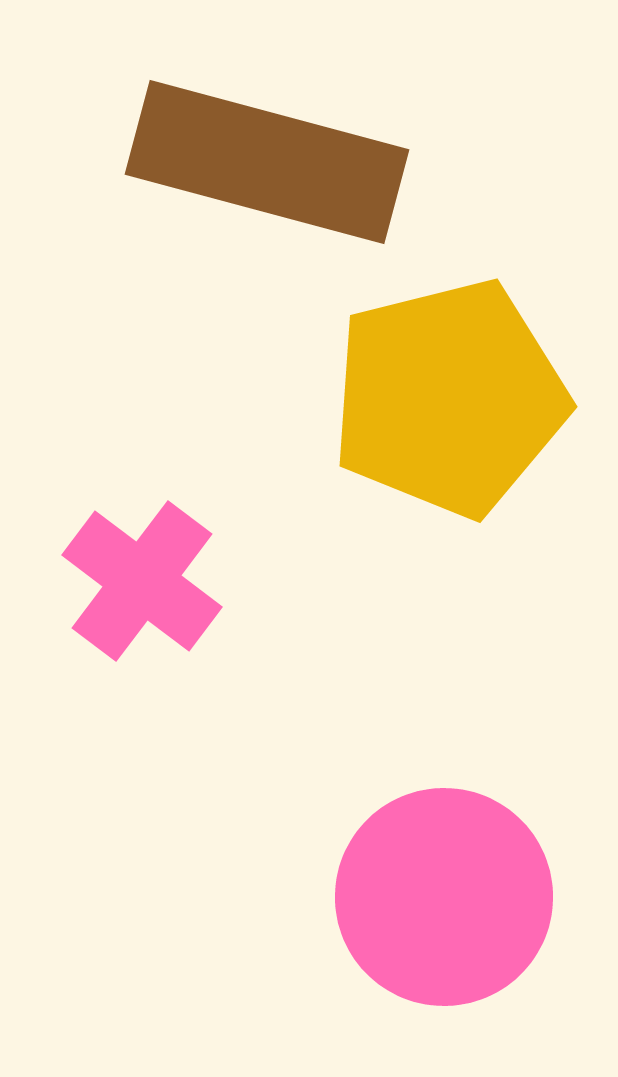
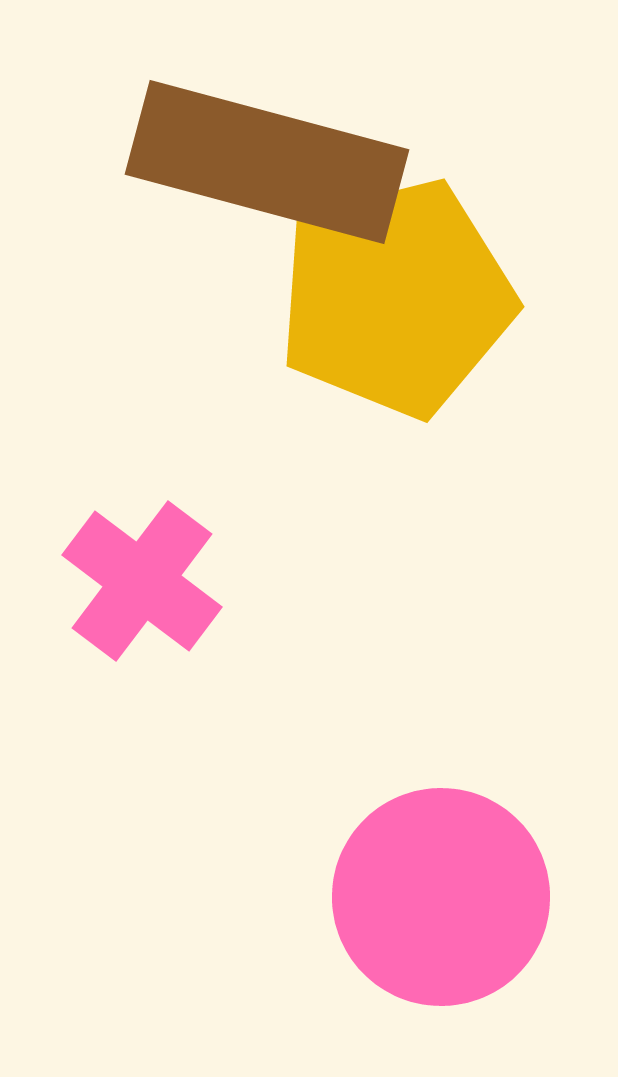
yellow pentagon: moved 53 px left, 100 px up
pink circle: moved 3 px left
